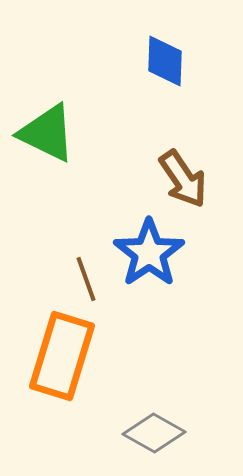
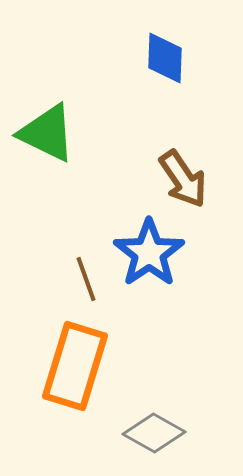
blue diamond: moved 3 px up
orange rectangle: moved 13 px right, 10 px down
